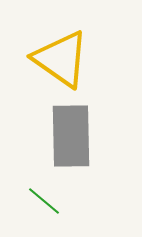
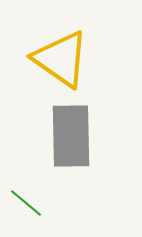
green line: moved 18 px left, 2 px down
